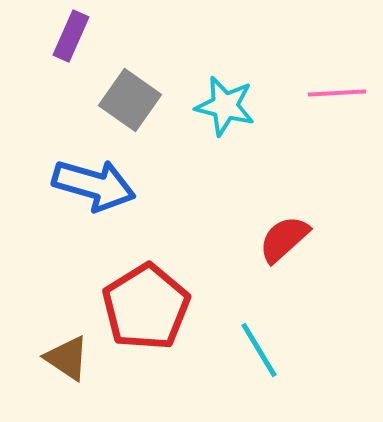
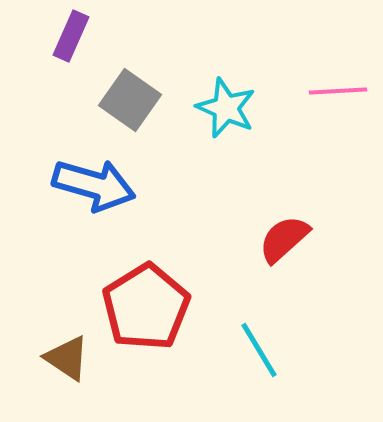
pink line: moved 1 px right, 2 px up
cyan star: moved 1 px right, 2 px down; rotated 10 degrees clockwise
